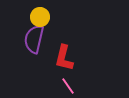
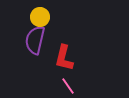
purple semicircle: moved 1 px right, 1 px down
